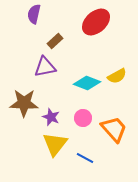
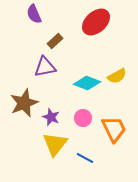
purple semicircle: rotated 36 degrees counterclockwise
brown star: rotated 24 degrees counterclockwise
orange trapezoid: rotated 16 degrees clockwise
